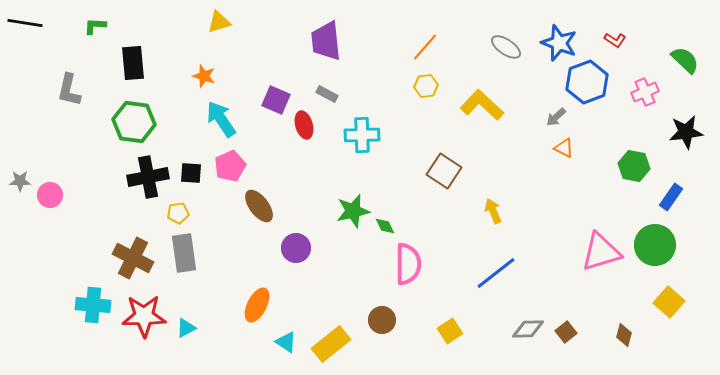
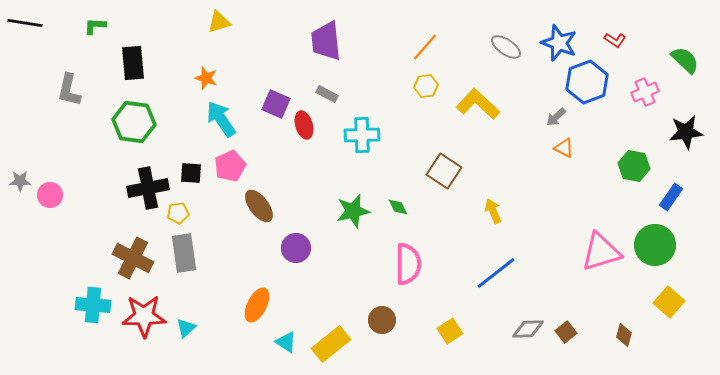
orange star at (204, 76): moved 2 px right, 2 px down
purple square at (276, 100): moved 4 px down
yellow L-shape at (482, 105): moved 4 px left, 1 px up
black cross at (148, 177): moved 11 px down
green diamond at (385, 226): moved 13 px right, 19 px up
cyan triangle at (186, 328): rotated 15 degrees counterclockwise
